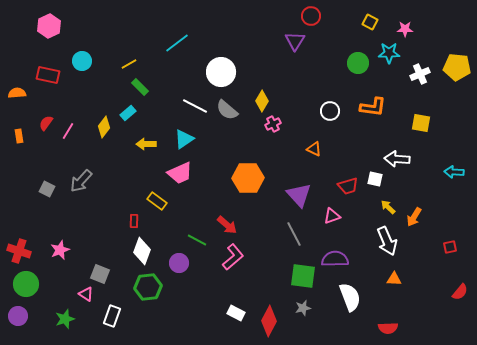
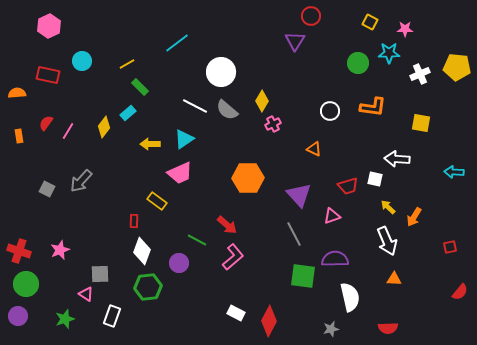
yellow line at (129, 64): moved 2 px left
yellow arrow at (146, 144): moved 4 px right
gray square at (100, 274): rotated 24 degrees counterclockwise
white semicircle at (350, 297): rotated 8 degrees clockwise
gray star at (303, 308): moved 28 px right, 21 px down
